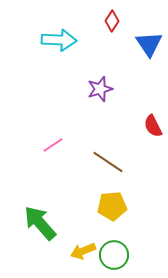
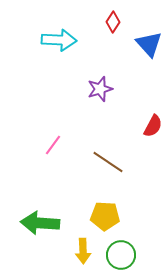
red diamond: moved 1 px right, 1 px down
blue triangle: rotated 8 degrees counterclockwise
red semicircle: rotated 125 degrees counterclockwise
pink line: rotated 20 degrees counterclockwise
yellow pentagon: moved 7 px left, 10 px down; rotated 8 degrees clockwise
green arrow: rotated 45 degrees counterclockwise
yellow arrow: rotated 70 degrees counterclockwise
green circle: moved 7 px right
